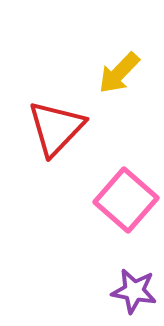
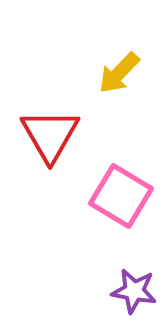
red triangle: moved 6 px left, 7 px down; rotated 14 degrees counterclockwise
pink square: moved 5 px left, 4 px up; rotated 10 degrees counterclockwise
